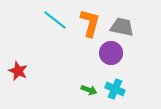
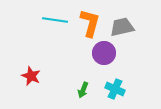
cyan line: rotated 30 degrees counterclockwise
gray trapezoid: rotated 25 degrees counterclockwise
purple circle: moved 7 px left
red star: moved 13 px right, 5 px down
green arrow: moved 6 px left; rotated 91 degrees clockwise
